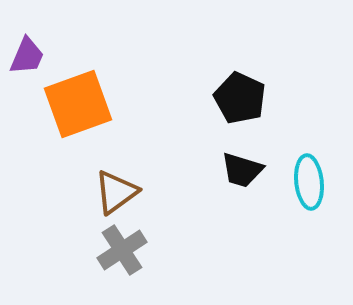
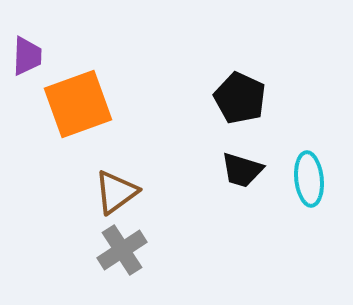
purple trapezoid: rotated 21 degrees counterclockwise
cyan ellipse: moved 3 px up
